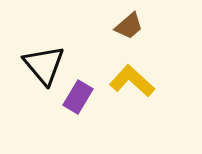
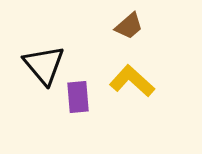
purple rectangle: rotated 36 degrees counterclockwise
